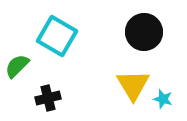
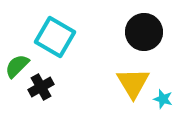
cyan square: moved 2 px left, 1 px down
yellow triangle: moved 2 px up
black cross: moved 7 px left, 11 px up; rotated 15 degrees counterclockwise
